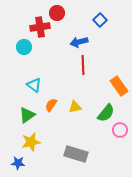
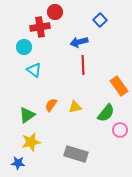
red circle: moved 2 px left, 1 px up
cyan triangle: moved 15 px up
